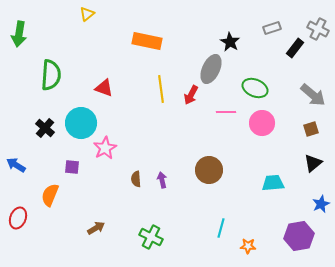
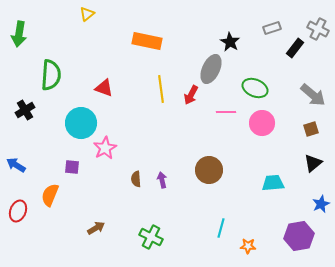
black cross: moved 20 px left, 18 px up; rotated 18 degrees clockwise
red ellipse: moved 7 px up
